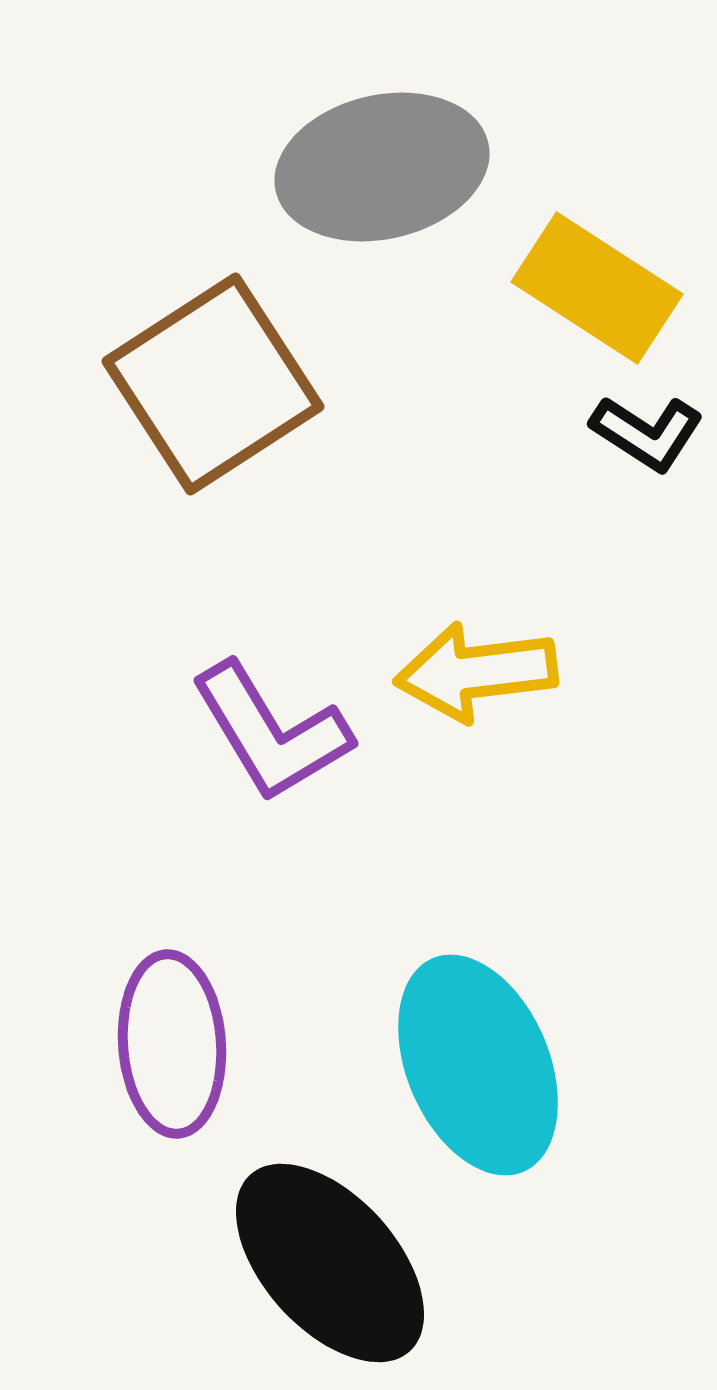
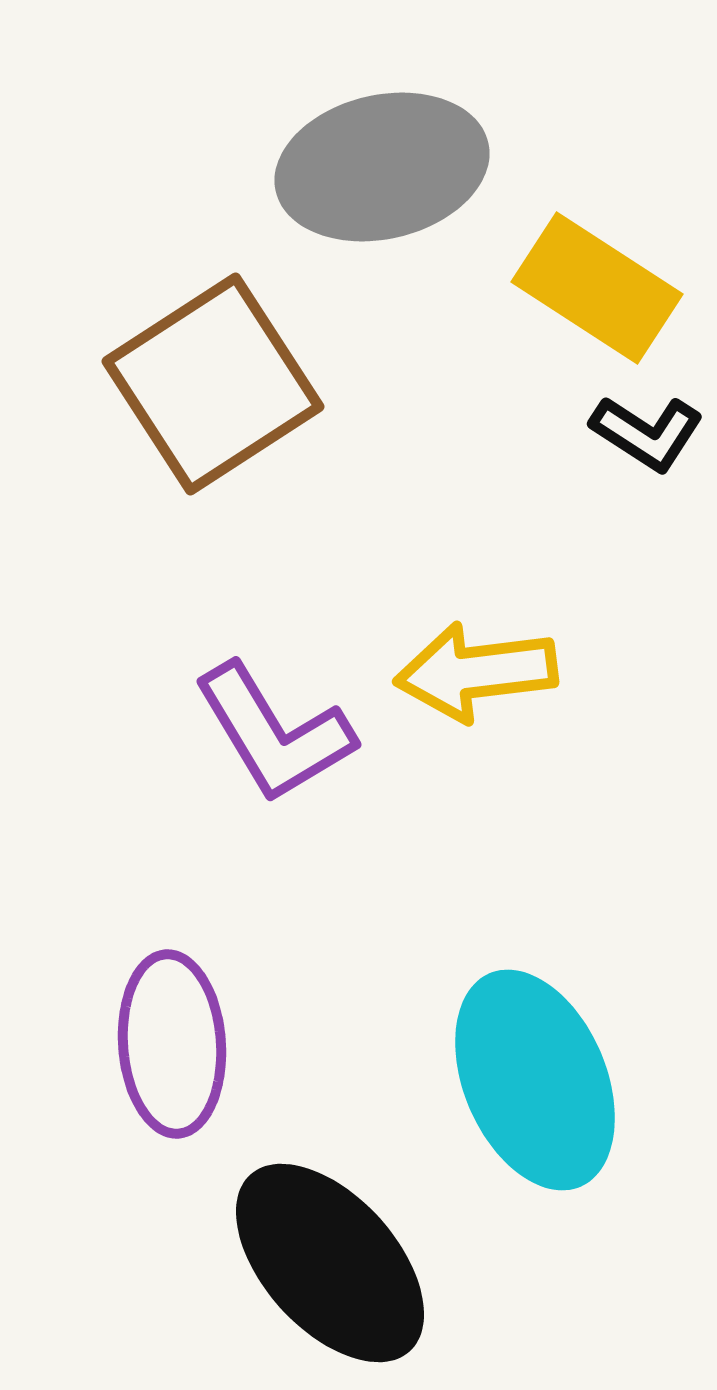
purple L-shape: moved 3 px right, 1 px down
cyan ellipse: moved 57 px right, 15 px down
